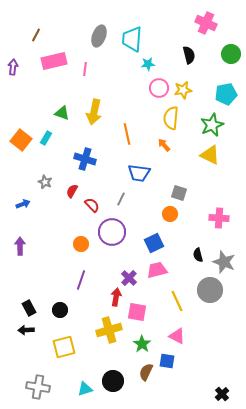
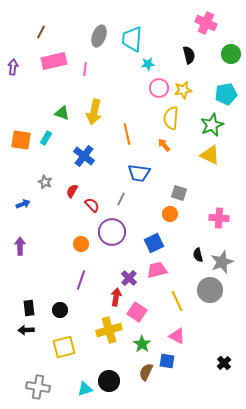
brown line at (36, 35): moved 5 px right, 3 px up
orange square at (21, 140): rotated 30 degrees counterclockwise
blue cross at (85, 159): moved 1 px left, 3 px up; rotated 20 degrees clockwise
gray star at (224, 262): moved 2 px left; rotated 30 degrees clockwise
black rectangle at (29, 308): rotated 21 degrees clockwise
pink square at (137, 312): rotated 24 degrees clockwise
black circle at (113, 381): moved 4 px left
black cross at (222, 394): moved 2 px right, 31 px up
